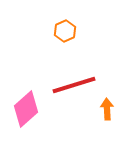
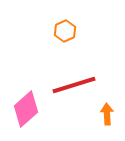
orange arrow: moved 5 px down
